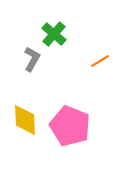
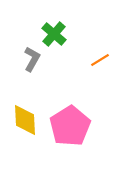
orange line: moved 1 px up
pink pentagon: rotated 18 degrees clockwise
